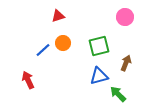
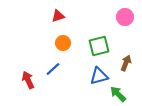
blue line: moved 10 px right, 19 px down
